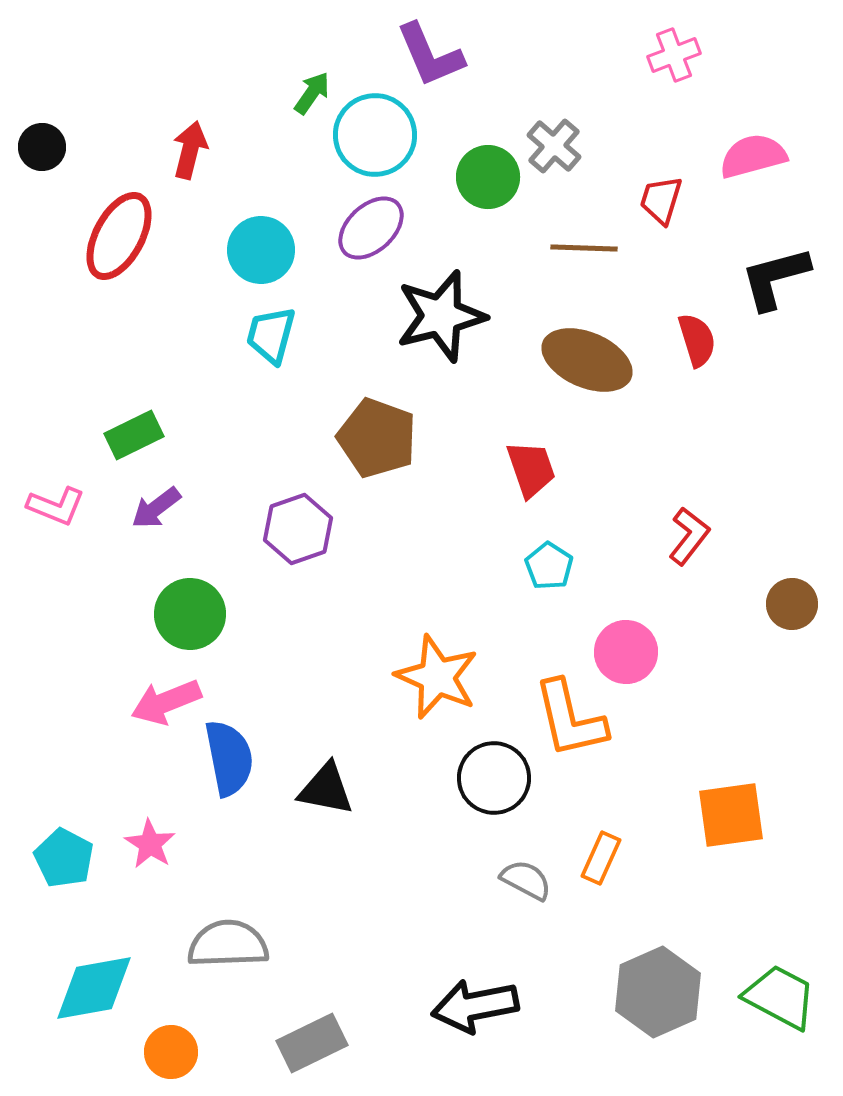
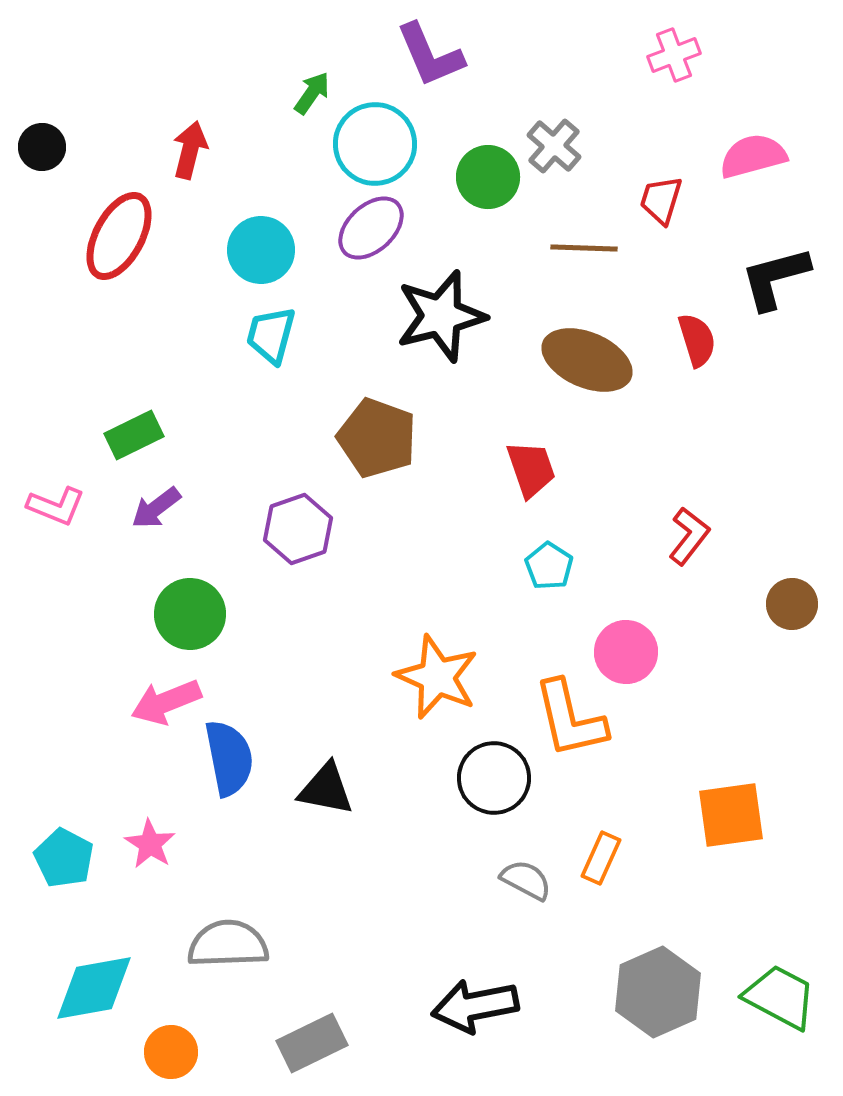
cyan circle at (375, 135): moved 9 px down
